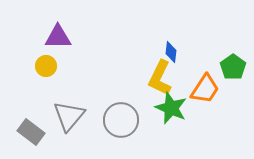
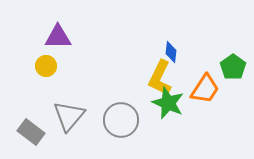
green star: moved 3 px left, 5 px up
